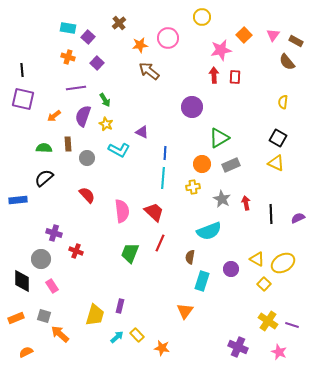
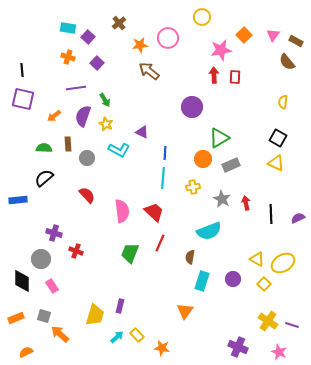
orange circle at (202, 164): moved 1 px right, 5 px up
purple circle at (231, 269): moved 2 px right, 10 px down
